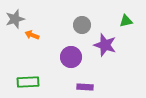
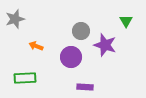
green triangle: rotated 48 degrees counterclockwise
gray circle: moved 1 px left, 6 px down
orange arrow: moved 4 px right, 11 px down
green rectangle: moved 3 px left, 4 px up
